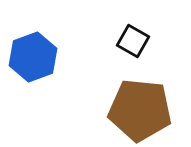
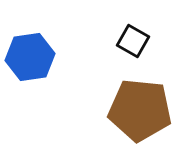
blue hexagon: moved 3 px left; rotated 12 degrees clockwise
